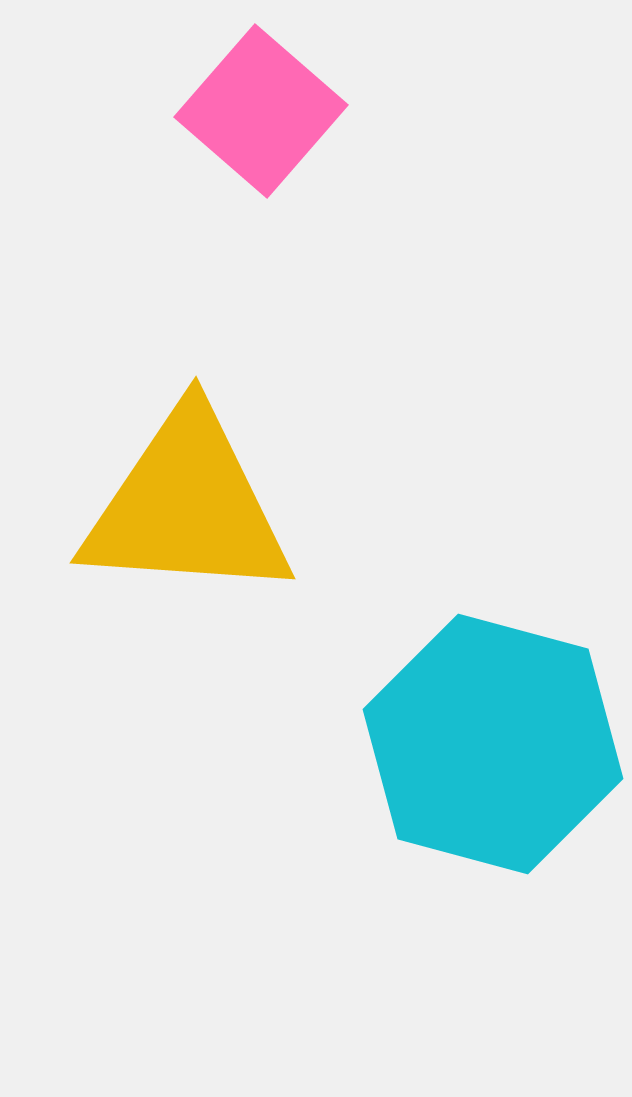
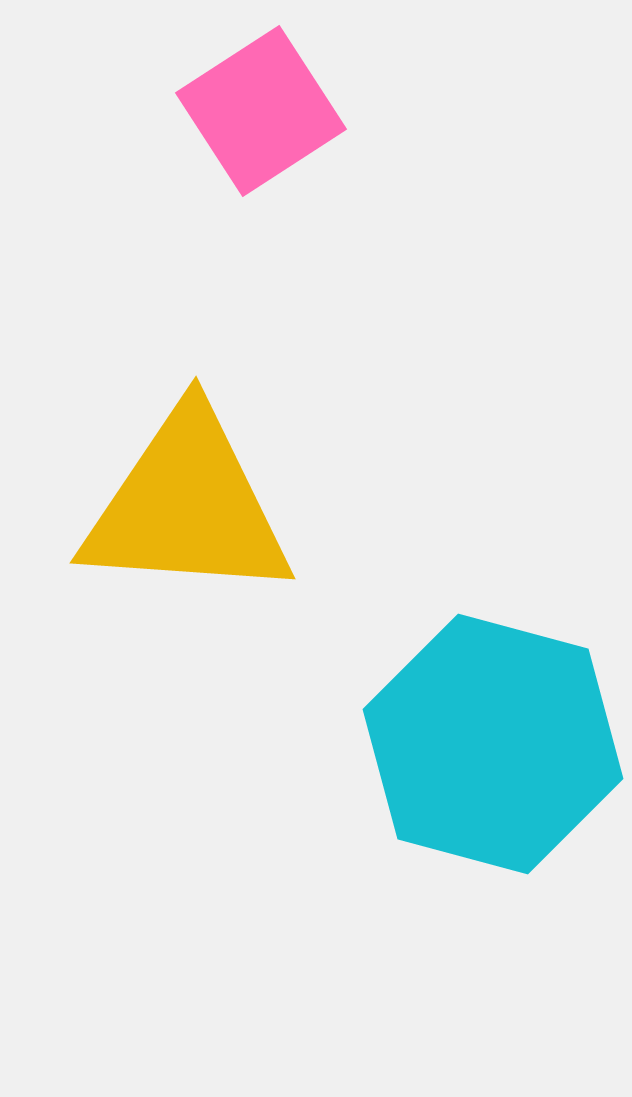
pink square: rotated 16 degrees clockwise
